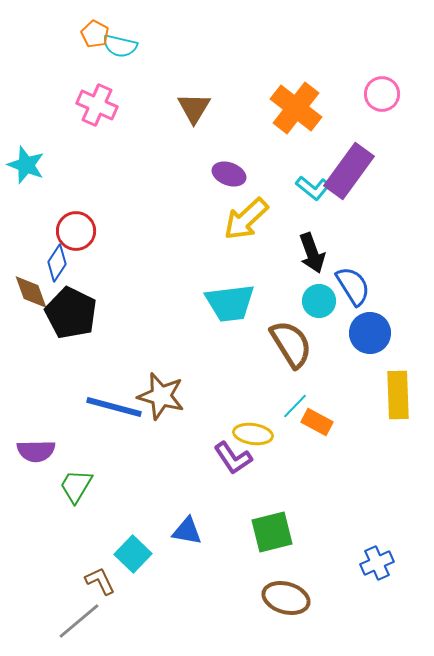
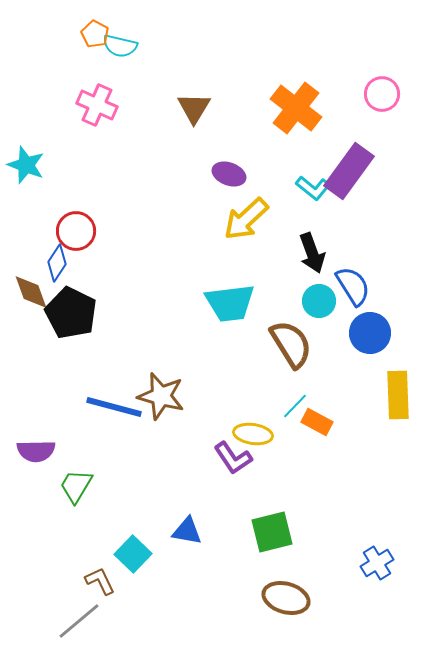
blue cross: rotated 8 degrees counterclockwise
